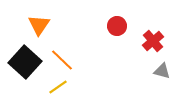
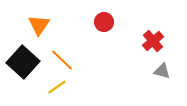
red circle: moved 13 px left, 4 px up
black square: moved 2 px left
yellow line: moved 1 px left
